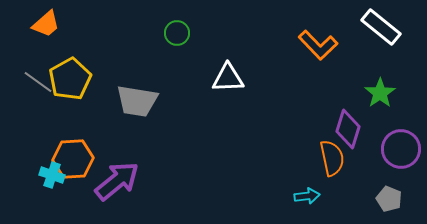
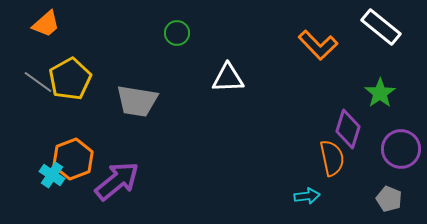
orange hexagon: rotated 18 degrees counterclockwise
cyan cross: rotated 15 degrees clockwise
